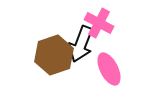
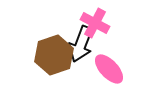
pink cross: moved 4 px left
pink ellipse: rotated 16 degrees counterclockwise
